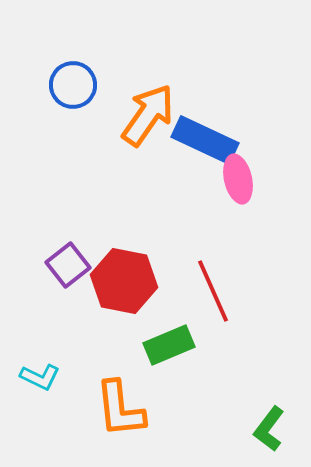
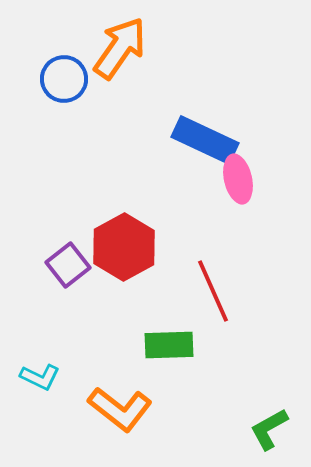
blue circle: moved 9 px left, 6 px up
orange arrow: moved 28 px left, 67 px up
red hexagon: moved 34 px up; rotated 20 degrees clockwise
green rectangle: rotated 21 degrees clockwise
orange L-shape: rotated 46 degrees counterclockwise
green L-shape: rotated 24 degrees clockwise
